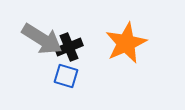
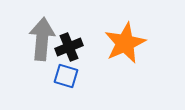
gray arrow: rotated 117 degrees counterclockwise
orange star: moved 1 px left
